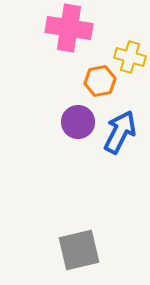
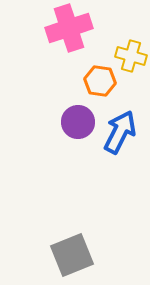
pink cross: rotated 27 degrees counterclockwise
yellow cross: moved 1 px right, 1 px up
orange hexagon: rotated 20 degrees clockwise
gray square: moved 7 px left, 5 px down; rotated 9 degrees counterclockwise
